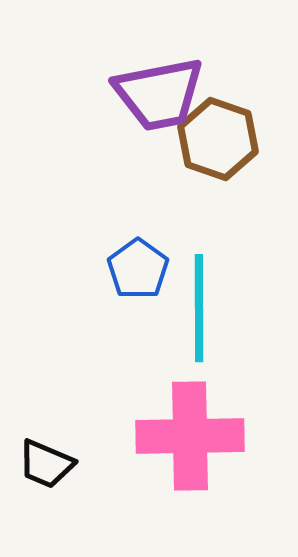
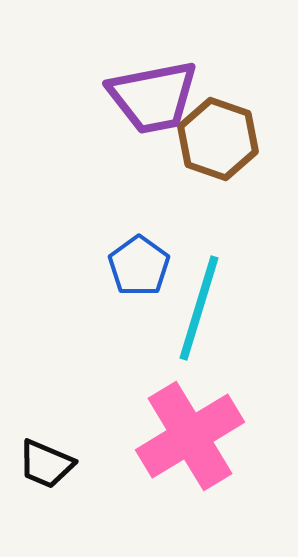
purple trapezoid: moved 6 px left, 3 px down
blue pentagon: moved 1 px right, 3 px up
cyan line: rotated 17 degrees clockwise
pink cross: rotated 30 degrees counterclockwise
